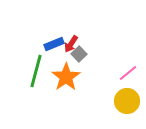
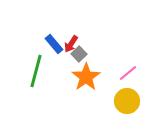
blue rectangle: rotated 72 degrees clockwise
orange star: moved 20 px right
